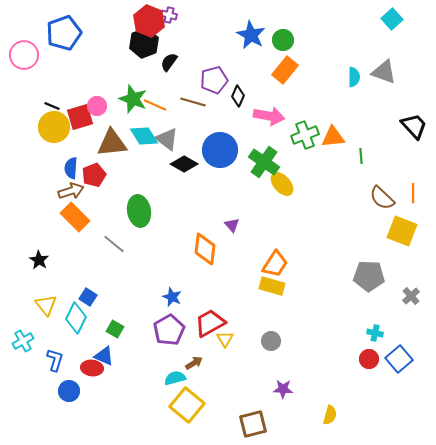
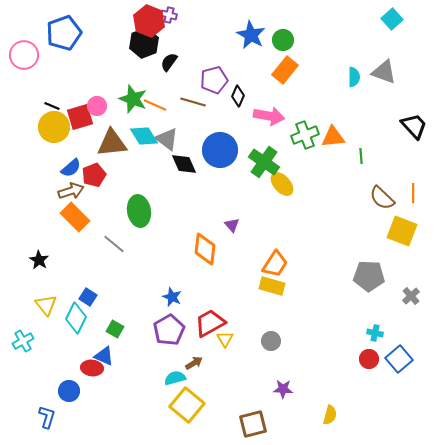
black diamond at (184, 164): rotated 36 degrees clockwise
blue semicircle at (71, 168): rotated 135 degrees counterclockwise
blue L-shape at (55, 360): moved 8 px left, 57 px down
